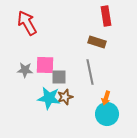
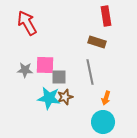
cyan circle: moved 4 px left, 8 px down
